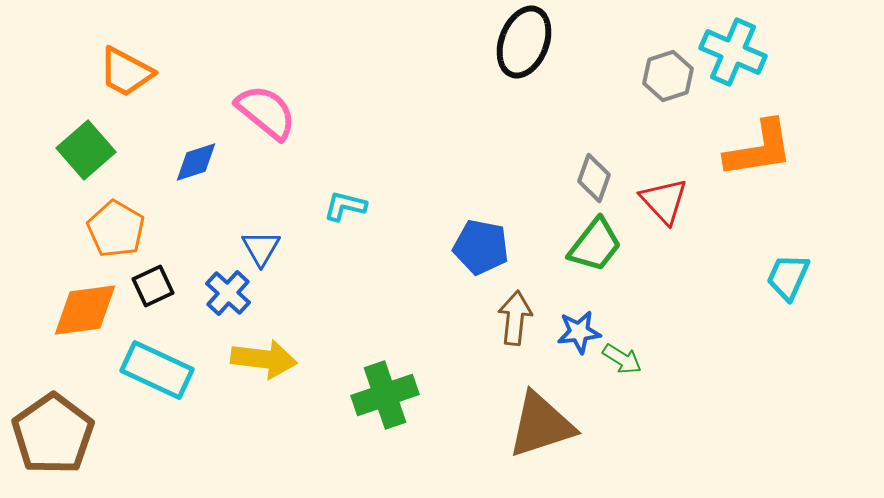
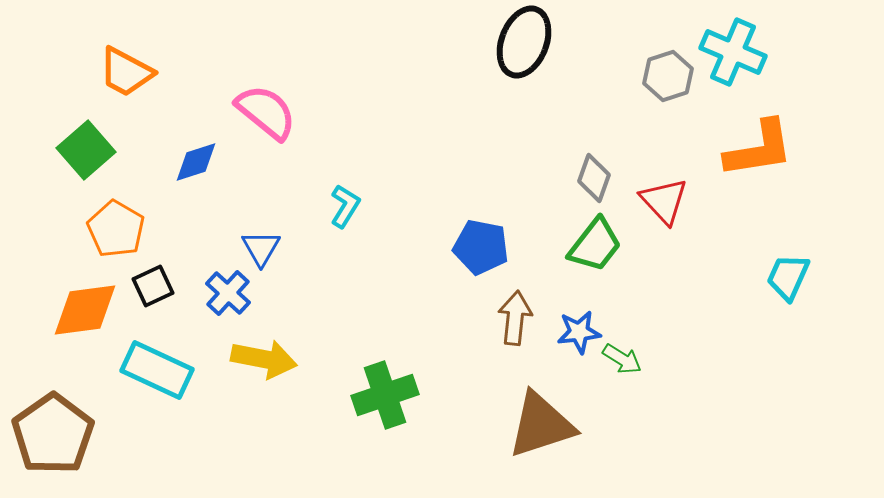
cyan L-shape: rotated 108 degrees clockwise
yellow arrow: rotated 4 degrees clockwise
